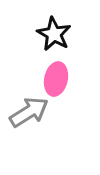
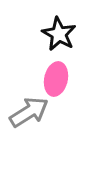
black star: moved 5 px right
